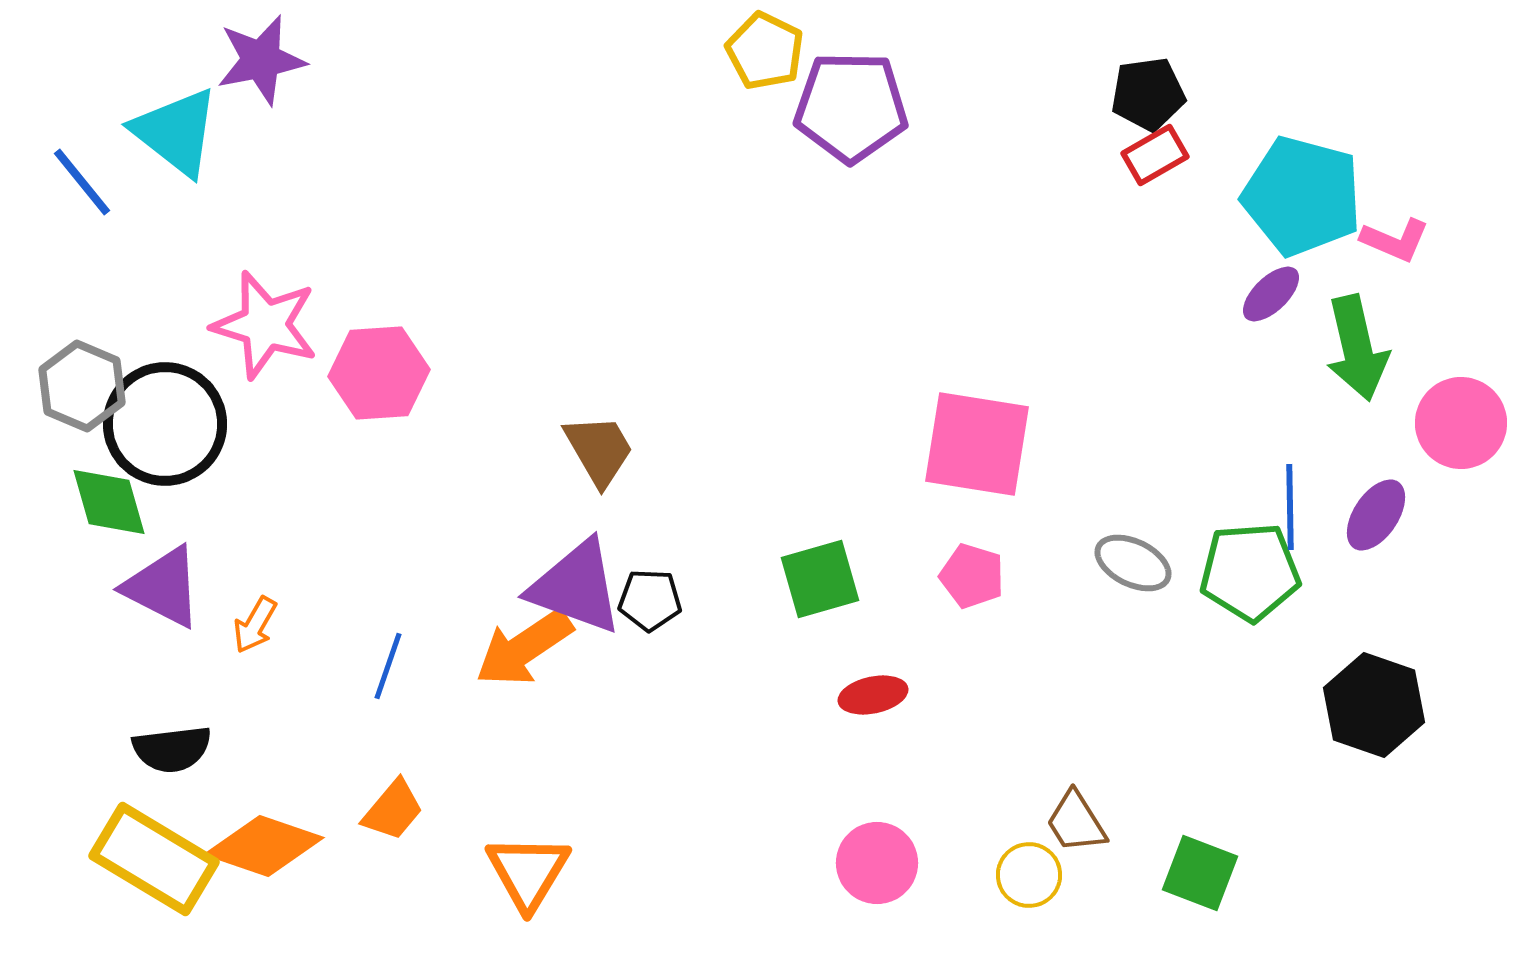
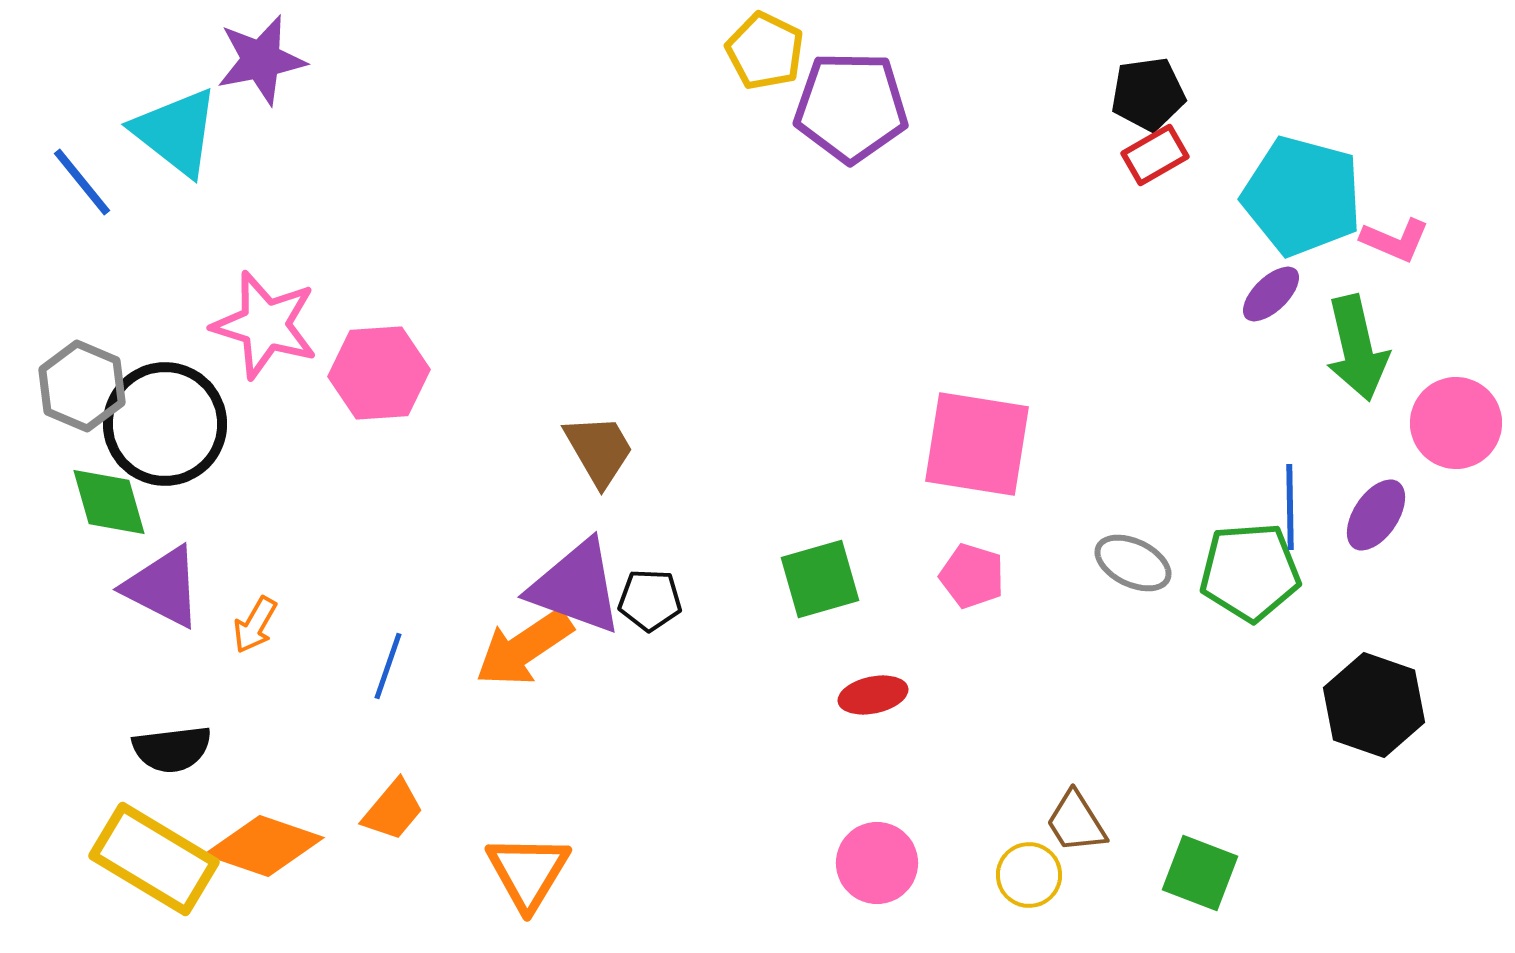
pink circle at (1461, 423): moved 5 px left
